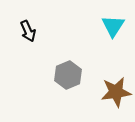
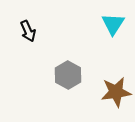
cyan triangle: moved 2 px up
gray hexagon: rotated 8 degrees counterclockwise
